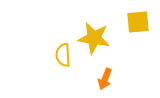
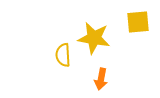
orange arrow: moved 4 px left; rotated 10 degrees counterclockwise
